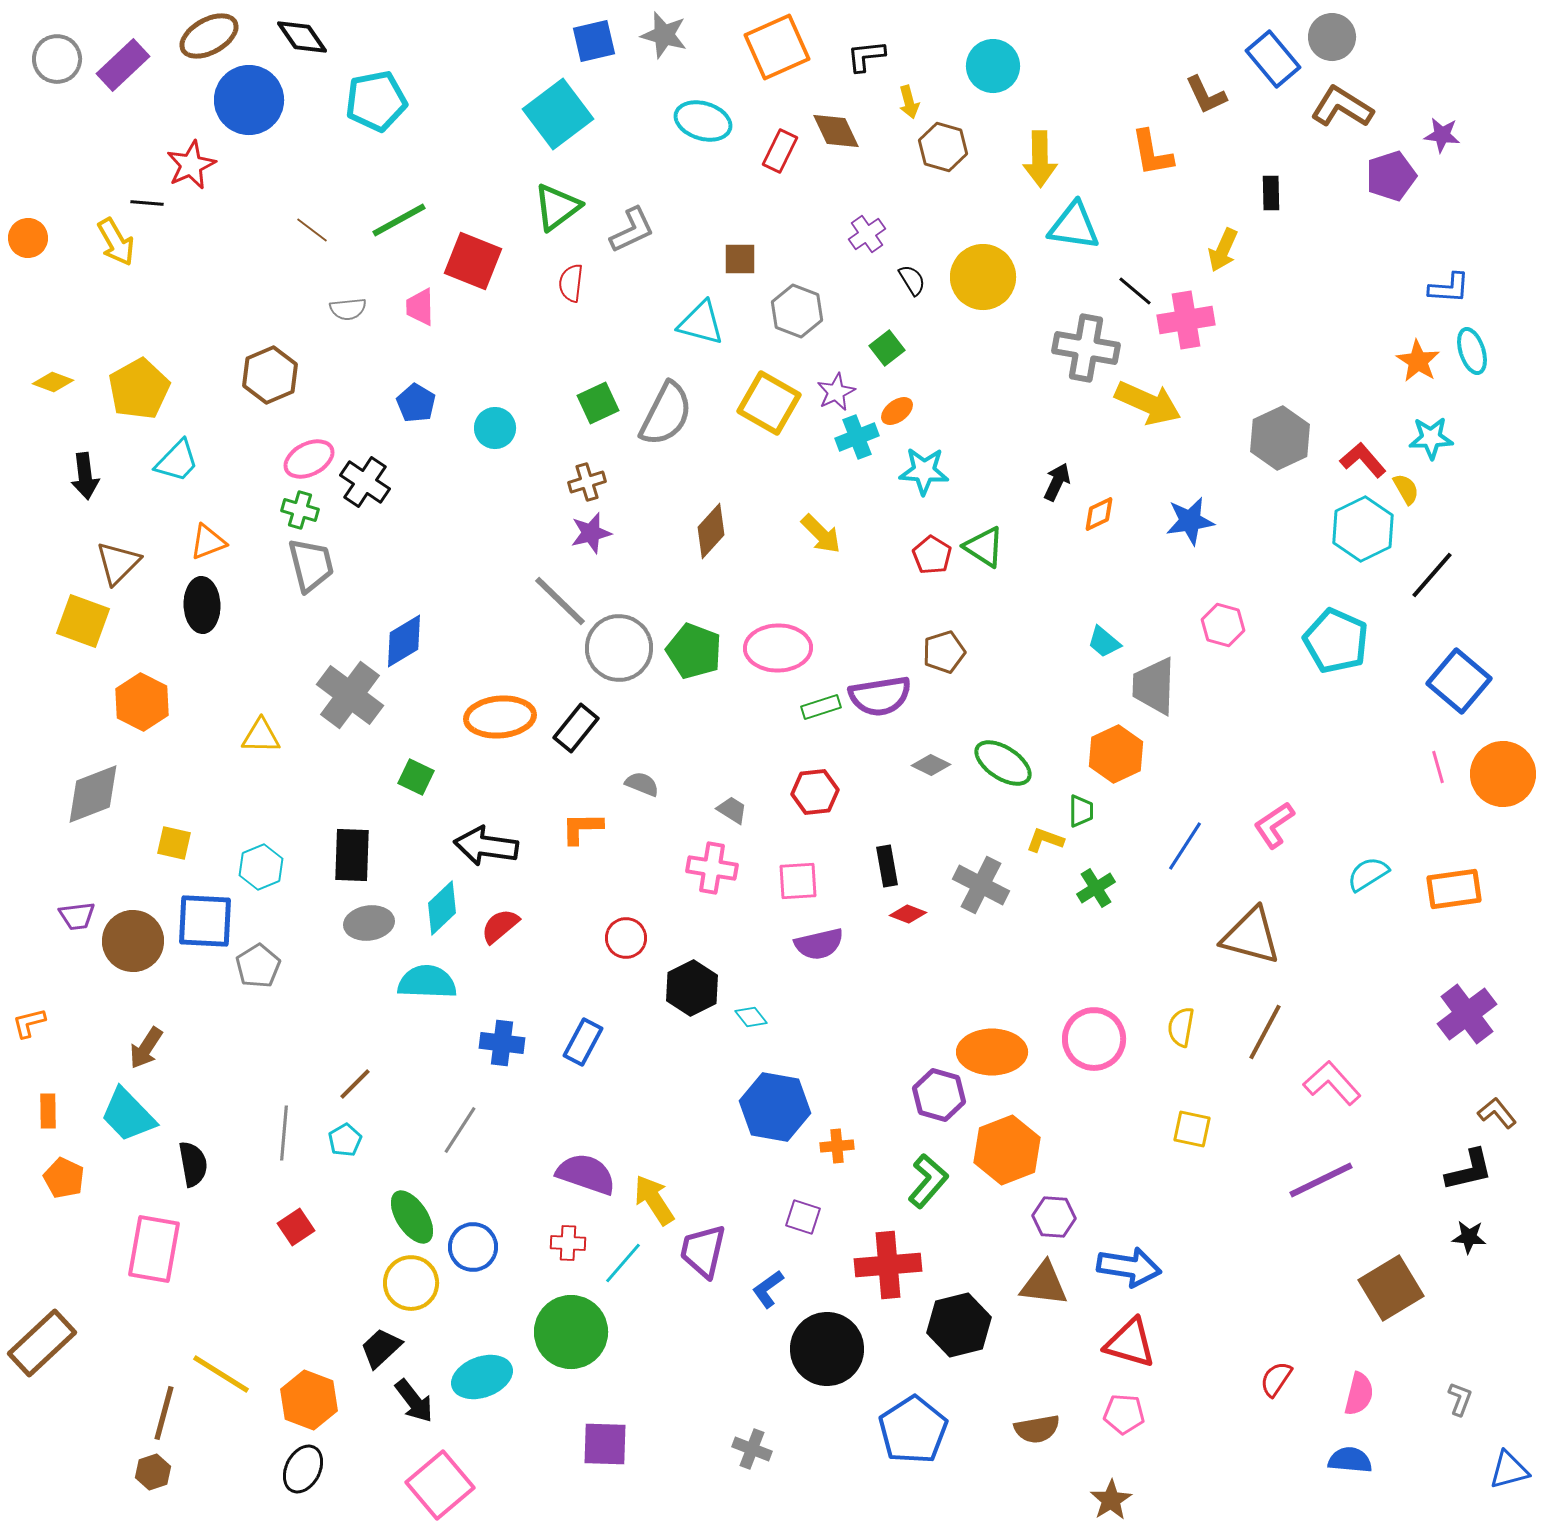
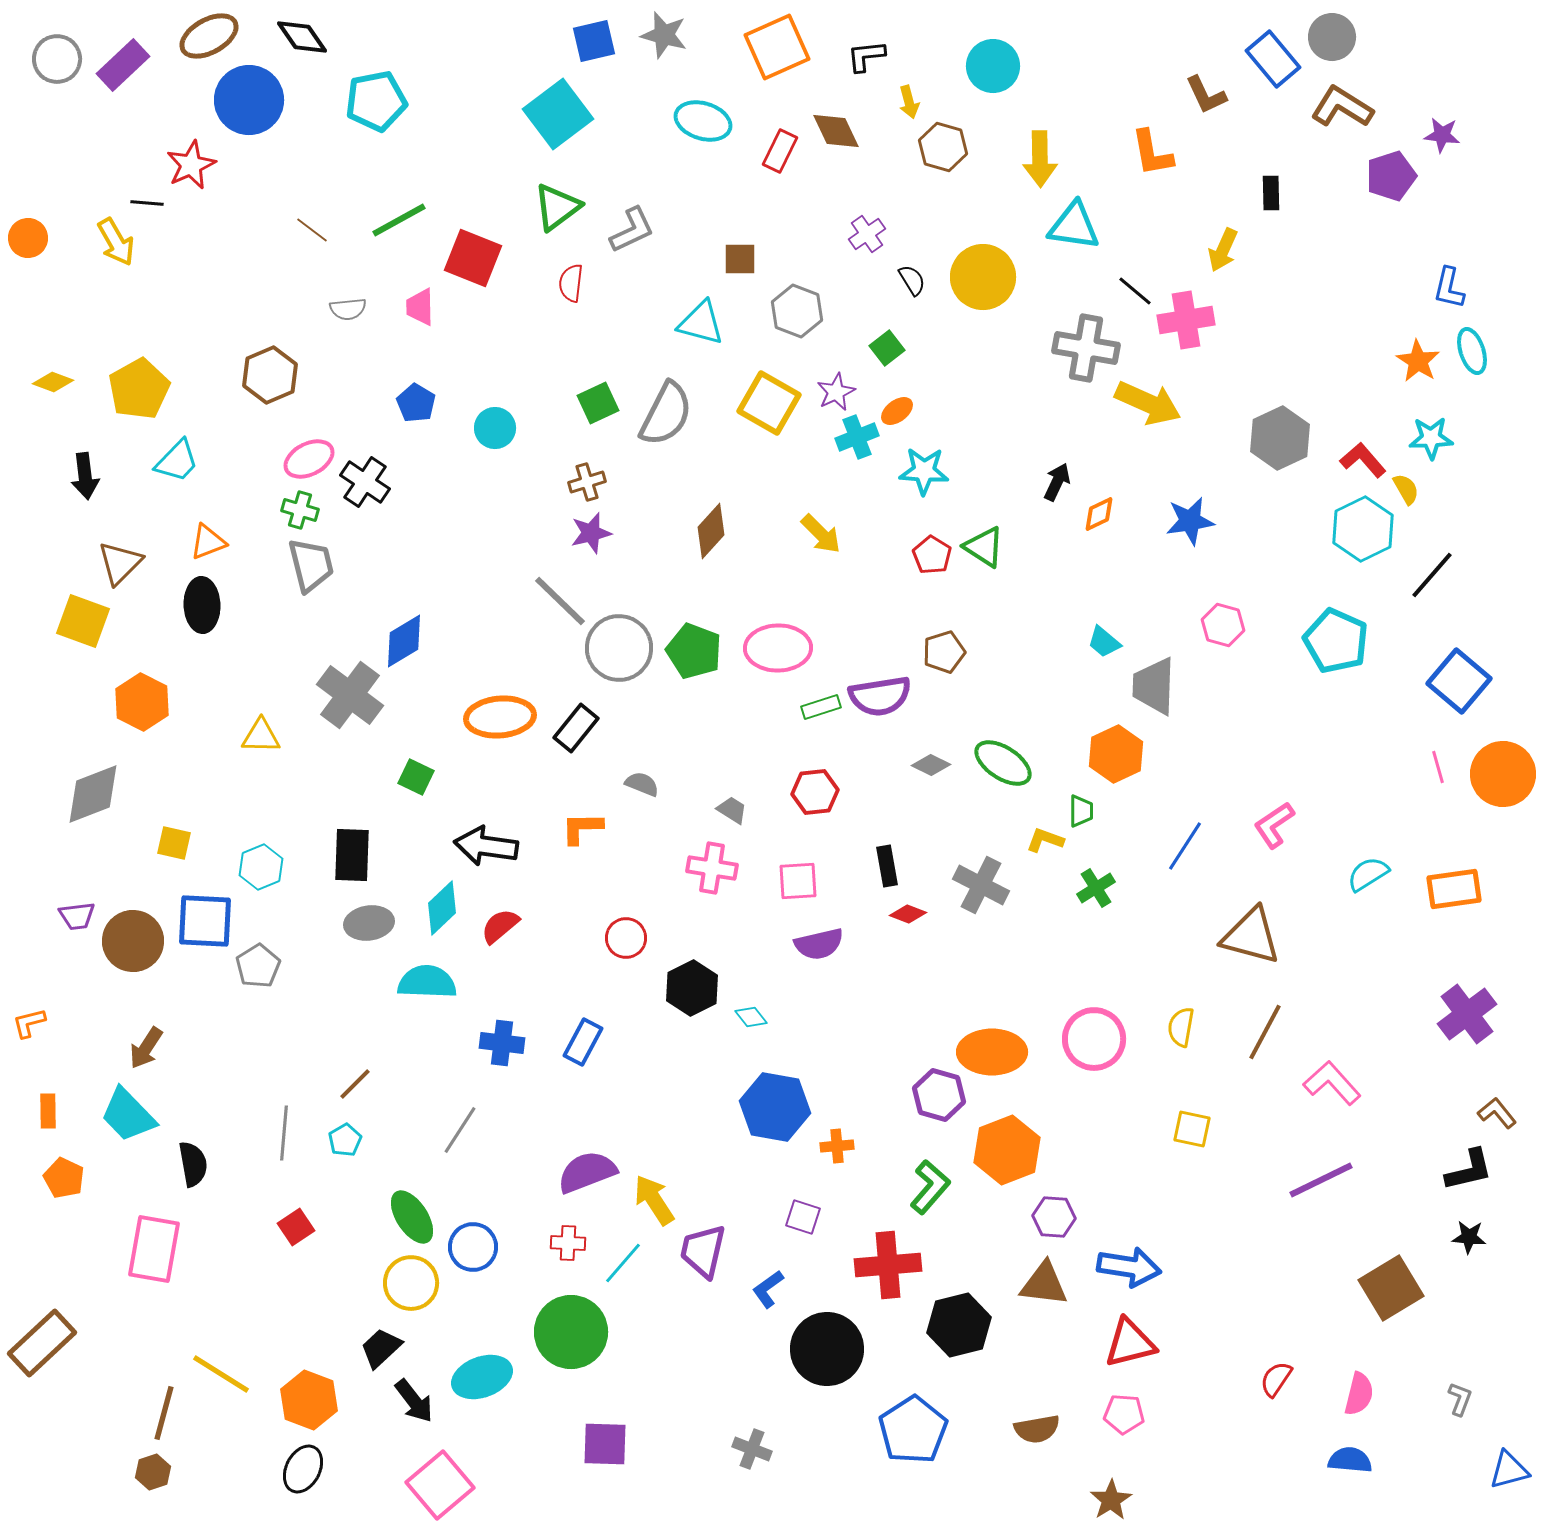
red square at (473, 261): moved 3 px up
blue L-shape at (1449, 288): rotated 99 degrees clockwise
brown triangle at (118, 563): moved 2 px right
purple semicircle at (586, 1174): moved 1 px right, 2 px up; rotated 40 degrees counterclockwise
green L-shape at (928, 1181): moved 2 px right, 6 px down
red triangle at (1130, 1343): rotated 30 degrees counterclockwise
